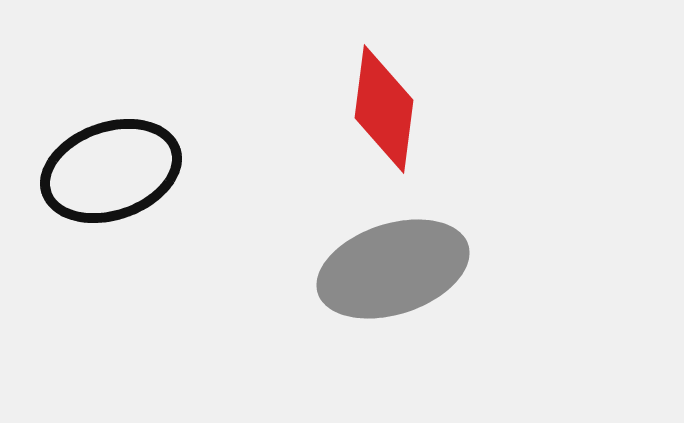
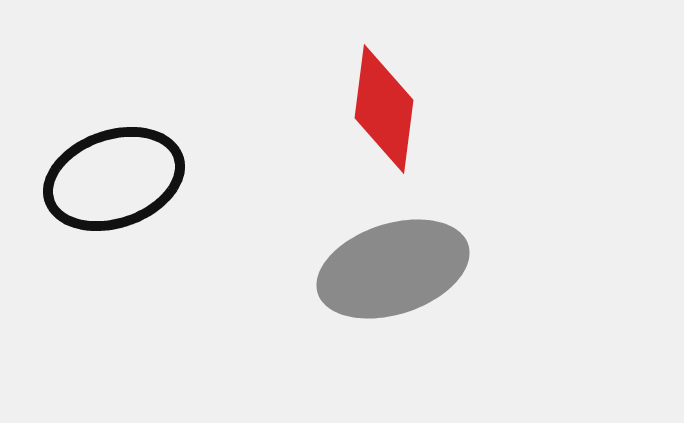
black ellipse: moved 3 px right, 8 px down
